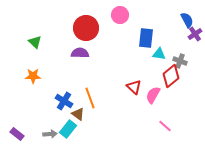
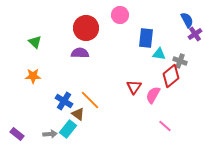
red triangle: rotated 21 degrees clockwise
orange line: moved 2 px down; rotated 25 degrees counterclockwise
